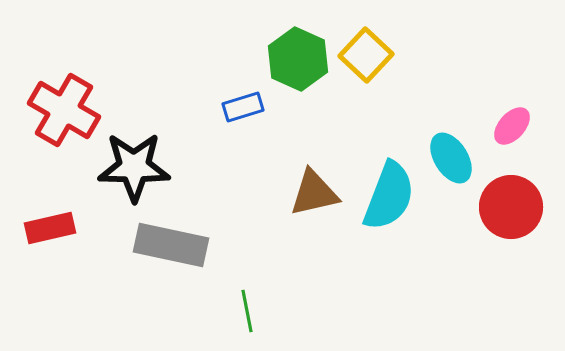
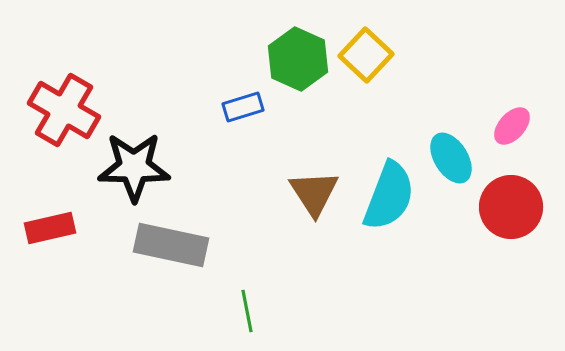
brown triangle: rotated 50 degrees counterclockwise
